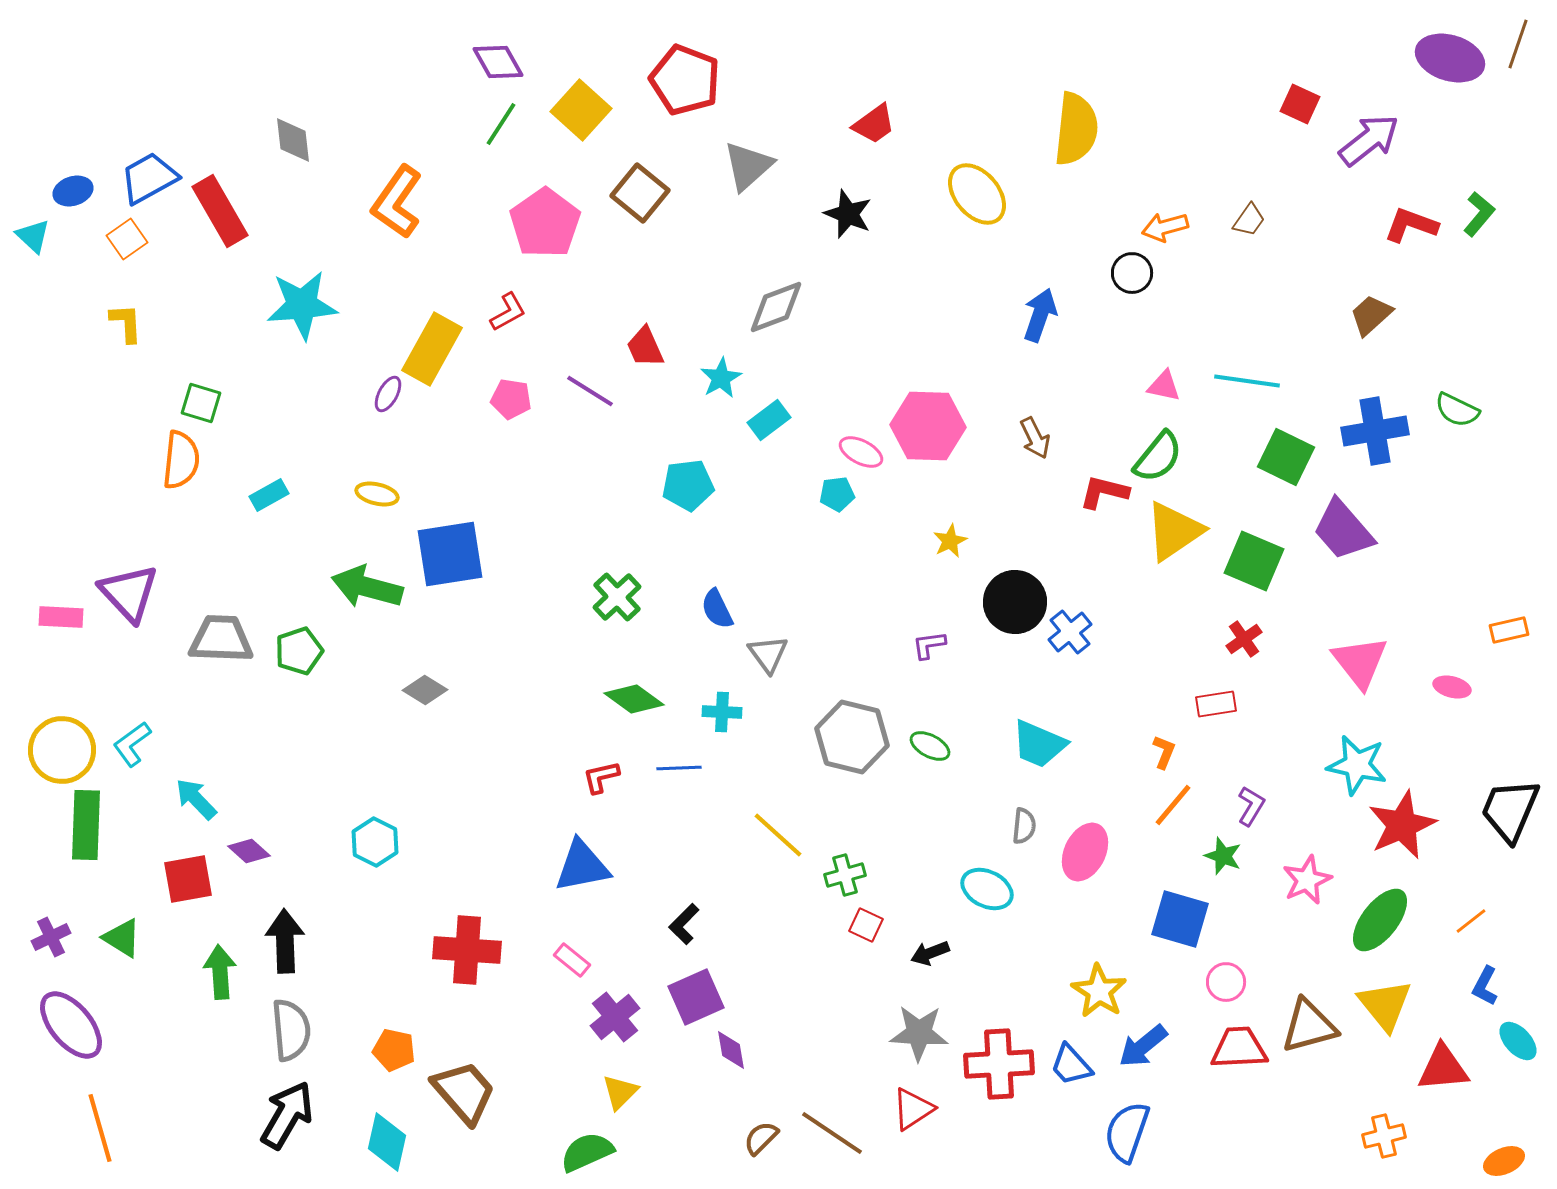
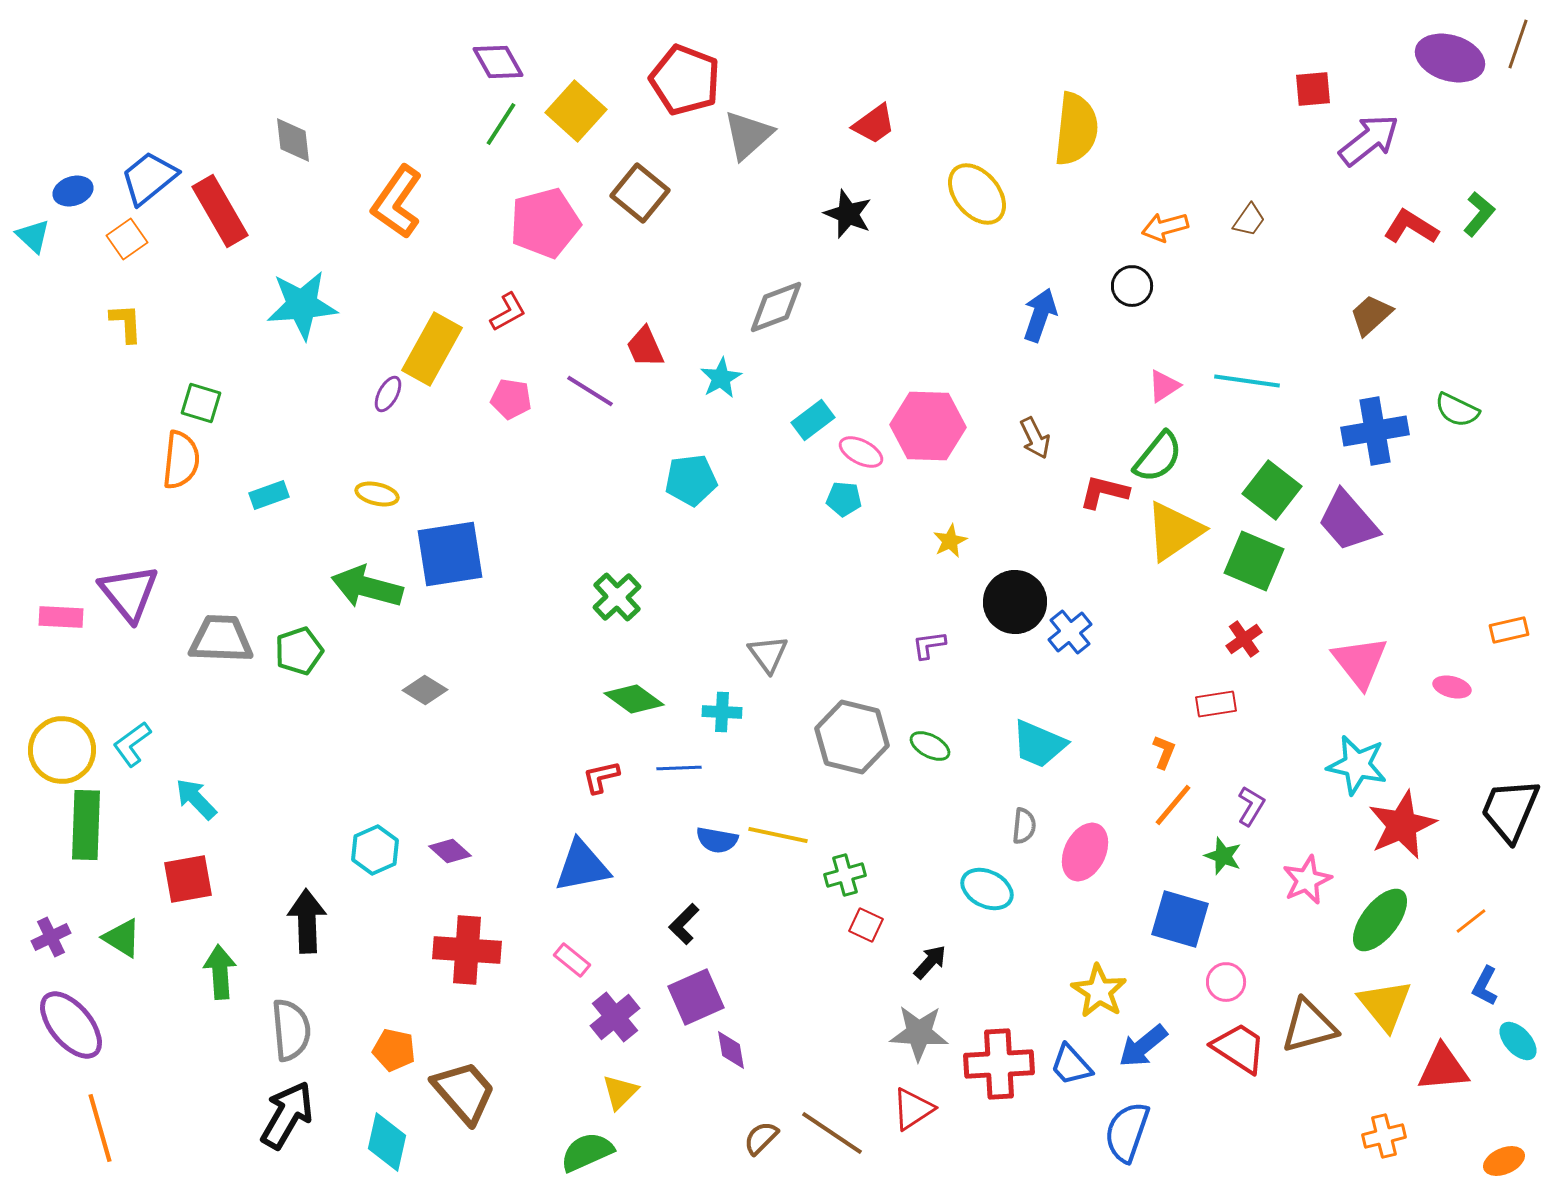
red square at (1300, 104): moved 13 px right, 15 px up; rotated 30 degrees counterclockwise
yellow square at (581, 110): moved 5 px left, 1 px down
gray triangle at (748, 166): moved 31 px up
blue trapezoid at (149, 178): rotated 10 degrees counterclockwise
pink pentagon at (545, 223): rotated 20 degrees clockwise
red L-shape at (1411, 225): moved 2 px down; rotated 12 degrees clockwise
black circle at (1132, 273): moved 13 px down
pink triangle at (1164, 386): rotated 45 degrees counterclockwise
cyan rectangle at (769, 420): moved 44 px right
green square at (1286, 457): moved 14 px left, 33 px down; rotated 12 degrees clockwise
cyan pentagon at (688, 485): moved 3 px right, 5 px up
cyan pentagon at (837, 494): moved 7 px right, 5 px down; rotated 12 degrees clockwise
cyan rectangle at (269, 495): rotated 9 degrees clockwise
purple trapezoid at (1343, 530): moved 5 px right, 9 px up
purple triangle at (129, 593): rotated 4 degrees clockwise
blue semicircle at (717, 609): moved 231 px down; rotated 54 degrees counterclockwise
yellow line at (778, 835): rotated 30 degrees counterclockwise
cyan hexagon at (375, 842): moved 8 px down; rotated 9 degrees clockwise
purple diamond at (249, 851): moved 201 px right
black arrow at (285, 941): moved 22 px right, 20 px up
black arrow at (930, 953): moved 9 px down; rotated 153 degrees clockwise
red trapezoid at (1239, 1048): rotated 36 degrees clockwise
